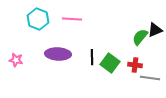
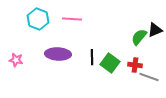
green semicircle: moved 1 px left
gray line: moved 1 px left, 1 px up; rotated 12 degrees clockwise
